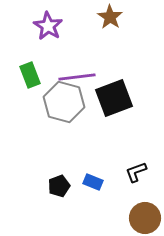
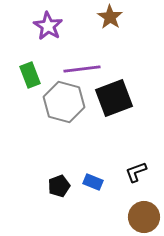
purple line: moved 5 px right, 8 px up
brown circle: moved 1 px left, 1 px up
